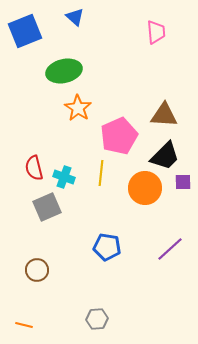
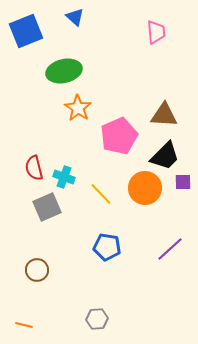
blue square: moved 1 px right
yellow line: moved 21 px down; rotated 50 degrees counterclockwise
